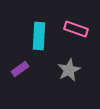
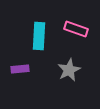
purple rectangle: rotated 30 degrees clockwise
